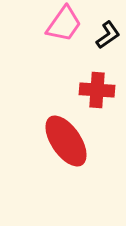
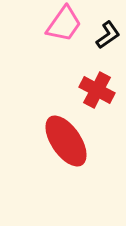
red cross: rotated 24 degrees clockwise
